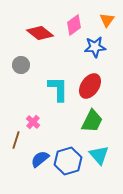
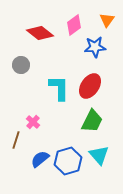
cyan L-shape: moved 1 px right, 1 px up
